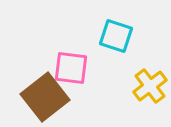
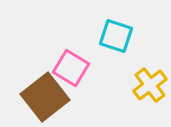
pink square: rotated 24 degrees clockwise
yellow cross: moved 1 px up
